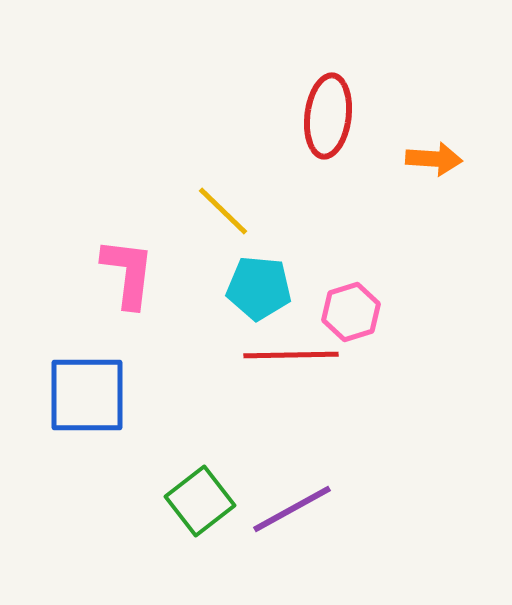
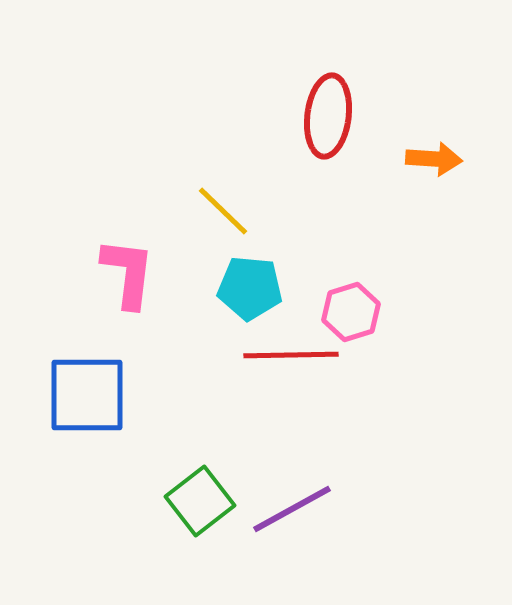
cyan pentagon: moved 9 px left
